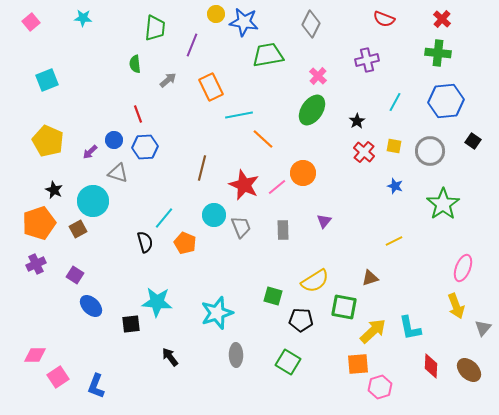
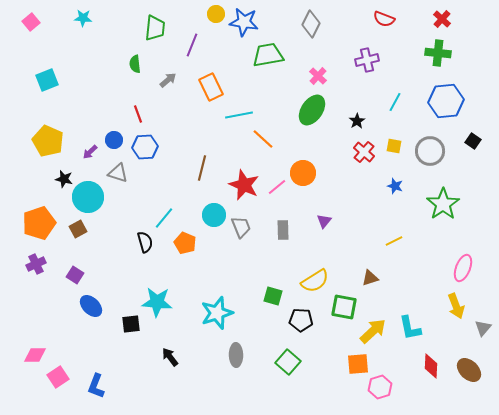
black star at (54, 190): moved 10 px right, 11 px up; rotated 12 degrees counterclockwise
cyan circle at (93, 201): moved 5 px left, 4 px up
green square at (288, 362): rotated 10 degrees clockwise
